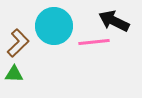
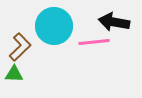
black arrow: moved 1 px down; rotated 16 degrees counterclockwise
brown L-shape: moved 2 px right, 4 px down
